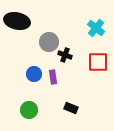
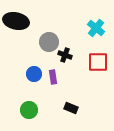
black ellipse: moved 1 px left
